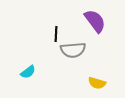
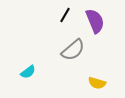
purple semicircle: rotated 15 degrees clockwise
black line: moved 9 px right, 19 px up; rotated 28 degrees clockwise
gray semicircle: rotated 35 degrees counterclockwise
